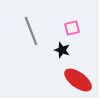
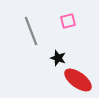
pink square: moved 4 px left, 7 px up
black star: moved 4 px left, 8 px down
